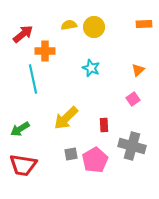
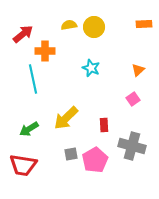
green arrow: moved 9 px right
